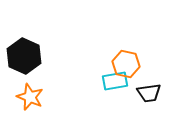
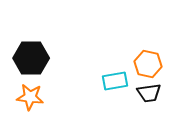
black hexagon: moved 7 px right, 2 px down; rotated 24 degrees counterclockwise
orange hexagon: moved 22 px right
orange star: rotated 16 degrees counterclockwise
